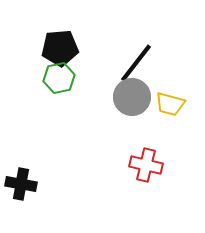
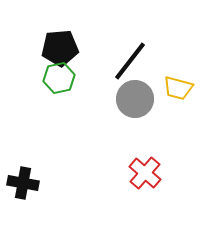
black line: moved 6 px left, 2 px up
gray circle: moved 3 px right, 2 px down
yellow trapezoid: moved 8 px right, 16 px up
red cross: moved 1 px left, 8 px down; rotated 28 degrees clockwise
black cross: moved 2 px right, 1 px up
